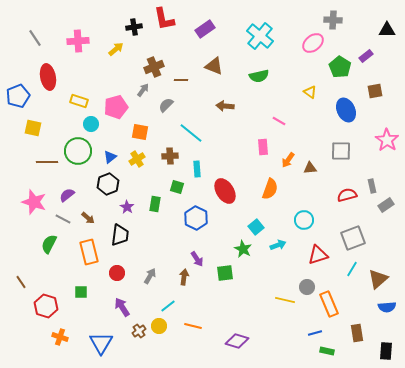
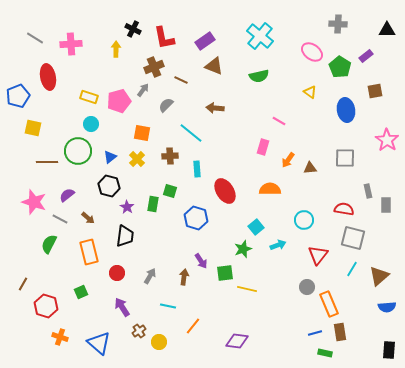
red L-shape at (164, 19): moved 19 px down
gray cross at (333, 20): moved 5 px right, 4 px down
black cross at (134, 27): moved 1 px left, 2 px down; rotated 35 degrees clockwise
purple rectangle at (205, 29): moved 12 px down
gray line at (35, 38): rotated 24 degrees counterclockwise
pink cross at (78, 41): moved 7 px left, 3 px down
pink ellipse at (313, 43): moved 1 px left, 9 px down; rotated 75 degrees clockwise
yellow arrow at (116, 49): rotated 49 degrees counterclockwise
brown line at (181, 80): rotated 24 degrees clockwise
yellow rectangle at (79, 101): moved 10 px right, 4 px up
brown arrow at (225, 106): moved 10 px left, 2 px down
pink pentagon at (116, 107): moved 3 px right, 6 px up
blue ellipse at (346, 110): rotated 15 degrees clockwise
orange square at (140, 132): moved 2 px right, 1 px down
pink rectangle at (263, 147): rotated 21 degrees clockwise
gray square at (341, 151): moved 4 px right, 7 px down
yellow cross at (137, 159): rotated 14 degrees counterclockwise
black hexagon at (108, 184): moved 1 px right, 2 px down; rotated 25 degrees counterclockwise
gray rectangle at (372, 186): moved 4 px left, 5 px down
green square at (177, 187): moved 7 px left, 4 px down
orange semicircle at (270, 189): rotated 110 degrees counterclockwise
red semicircle at (347, 195): moved 3 px left, 14 px down; rotated 24 degrees clockwise
green rectangle at (155, 204): moved 2 px left
gray rectangle at (386, 205): rotated 56 degrees counterclockwise
blue hexagon at (196, 218): rotated 10 degrees counterclockwise
gray line at (63, 219): moved 3 px left
black trapezoid at (120, 235): moved 5 px right, 1 px down
gray square at (353, 238): rotated 35 degrees clockwise
green star at (243, 249): rotated 24 degrees clockwise
red triangle at (318, 255): rotated 35 degrees counterclockwise
purple arrow at (197, 259): moved 4 px right, 2 px down
brown triangle at (378, 279): moved 1 px right, 3 px up
brown line at (21, 282): moved 2 px right, 2 px down; rotated 64 degrees clockwise
green square at (81, 292): rotated 24 degrees counterclockwise
yellow line at (285, 300): moved 38 px left, 11 px up
cyan line at (168, 306): rotated 49 degrees clockwise
yellow circle at (159, 326): moved 16 px down
orange line at (193, 326): rotated 66 degrees counterclockwise
brown rectangle at (357, 333): moved 17 px left, 1 px up
purple diamond at (237, 341): rotated 10 degrees counterclockwise
blue triangle at (101, 343): moved 2 px left; rotated 20 degrees counterclockwise
green rectangle at (327, 351): moved 2 px left, 2 px down
black rectangle at (386, 351): moved 3 px right, 1 px up
